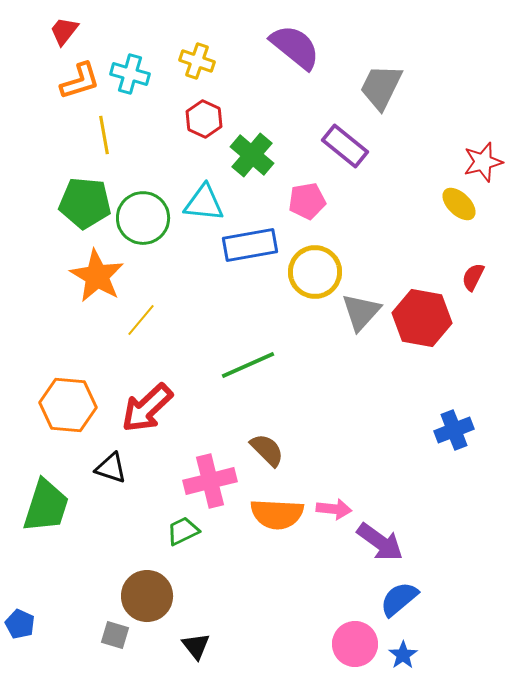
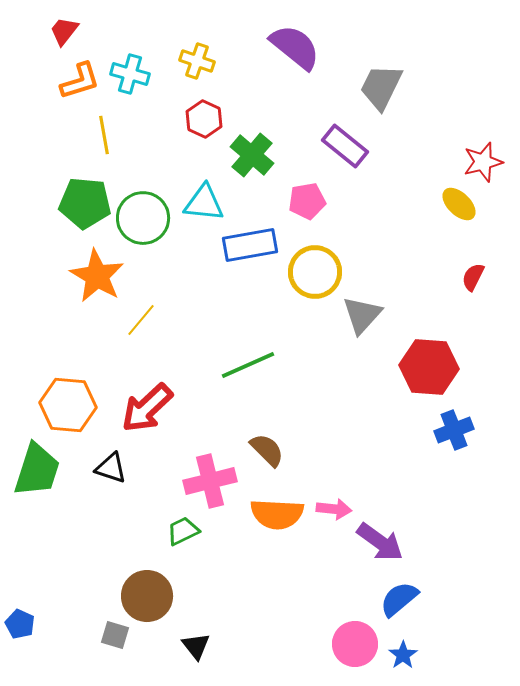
gray triangle at (361, 312): moved 1 px right, 3 px down
red hexagon at (422, 318): moved 7 px right, 49 px down; rotated 6 degrees counterclockwise
green trapezoid at (46, 506): moved 9 px left, 36 px up
